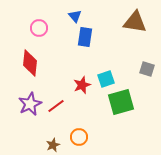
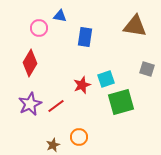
blue triangle: moved 15 px left; rotated 40 degrees counterclockwise
brown triangle: moved 4 px down
red diamond: rotated 24 degrees clockwise
